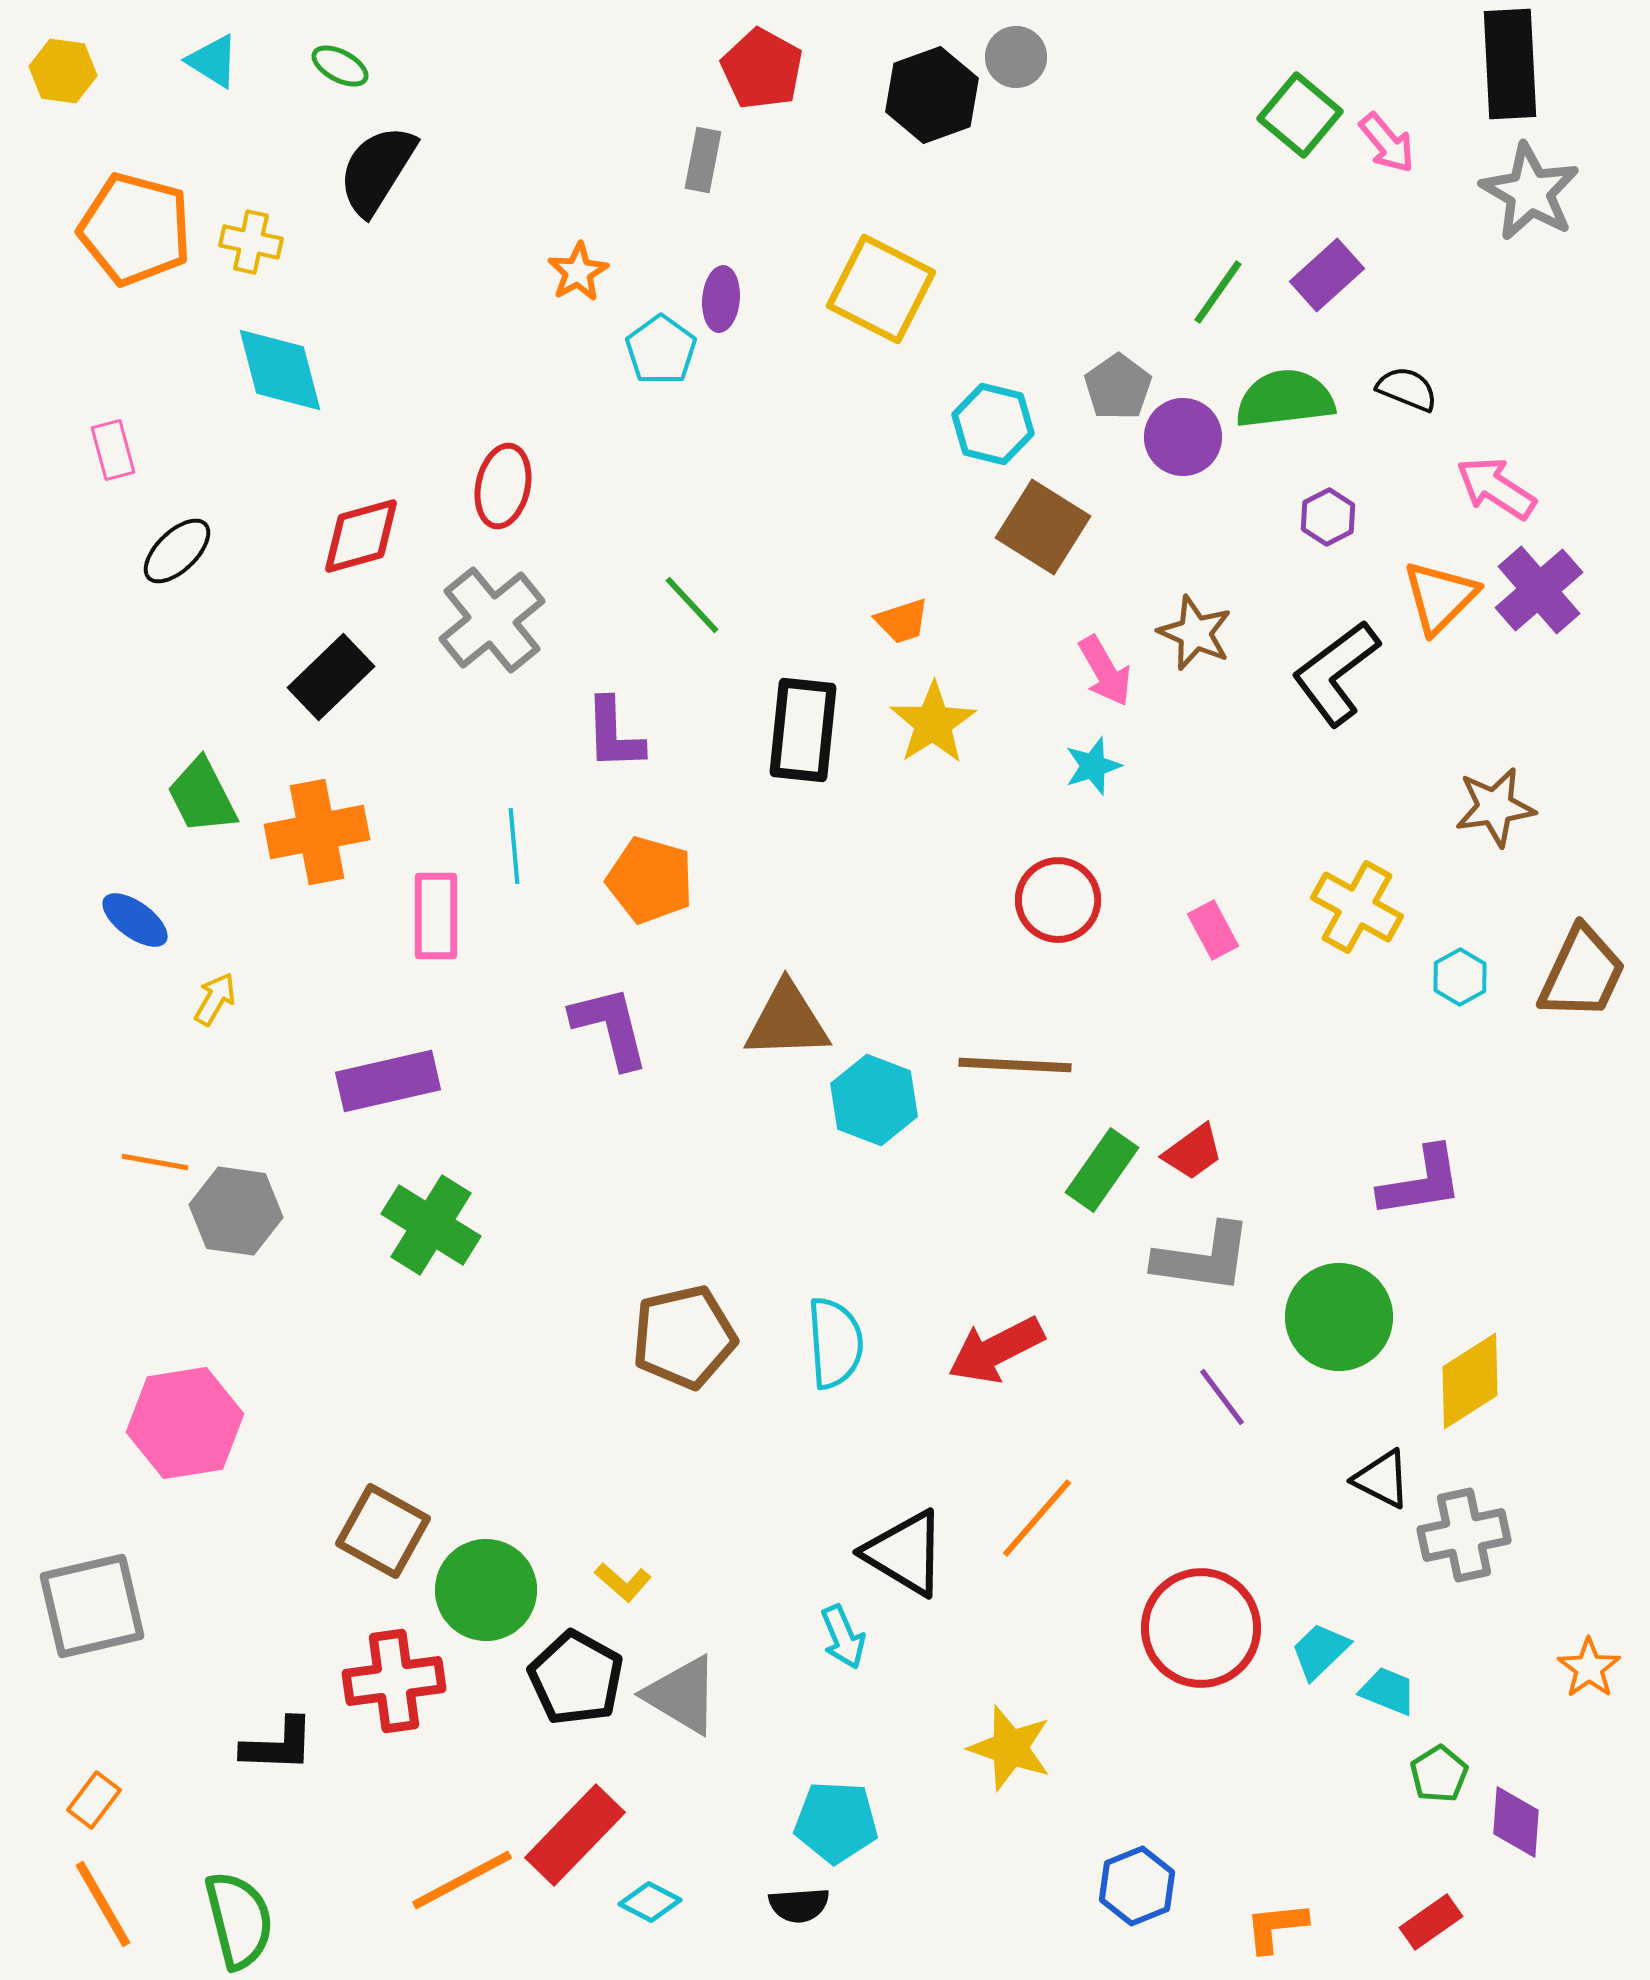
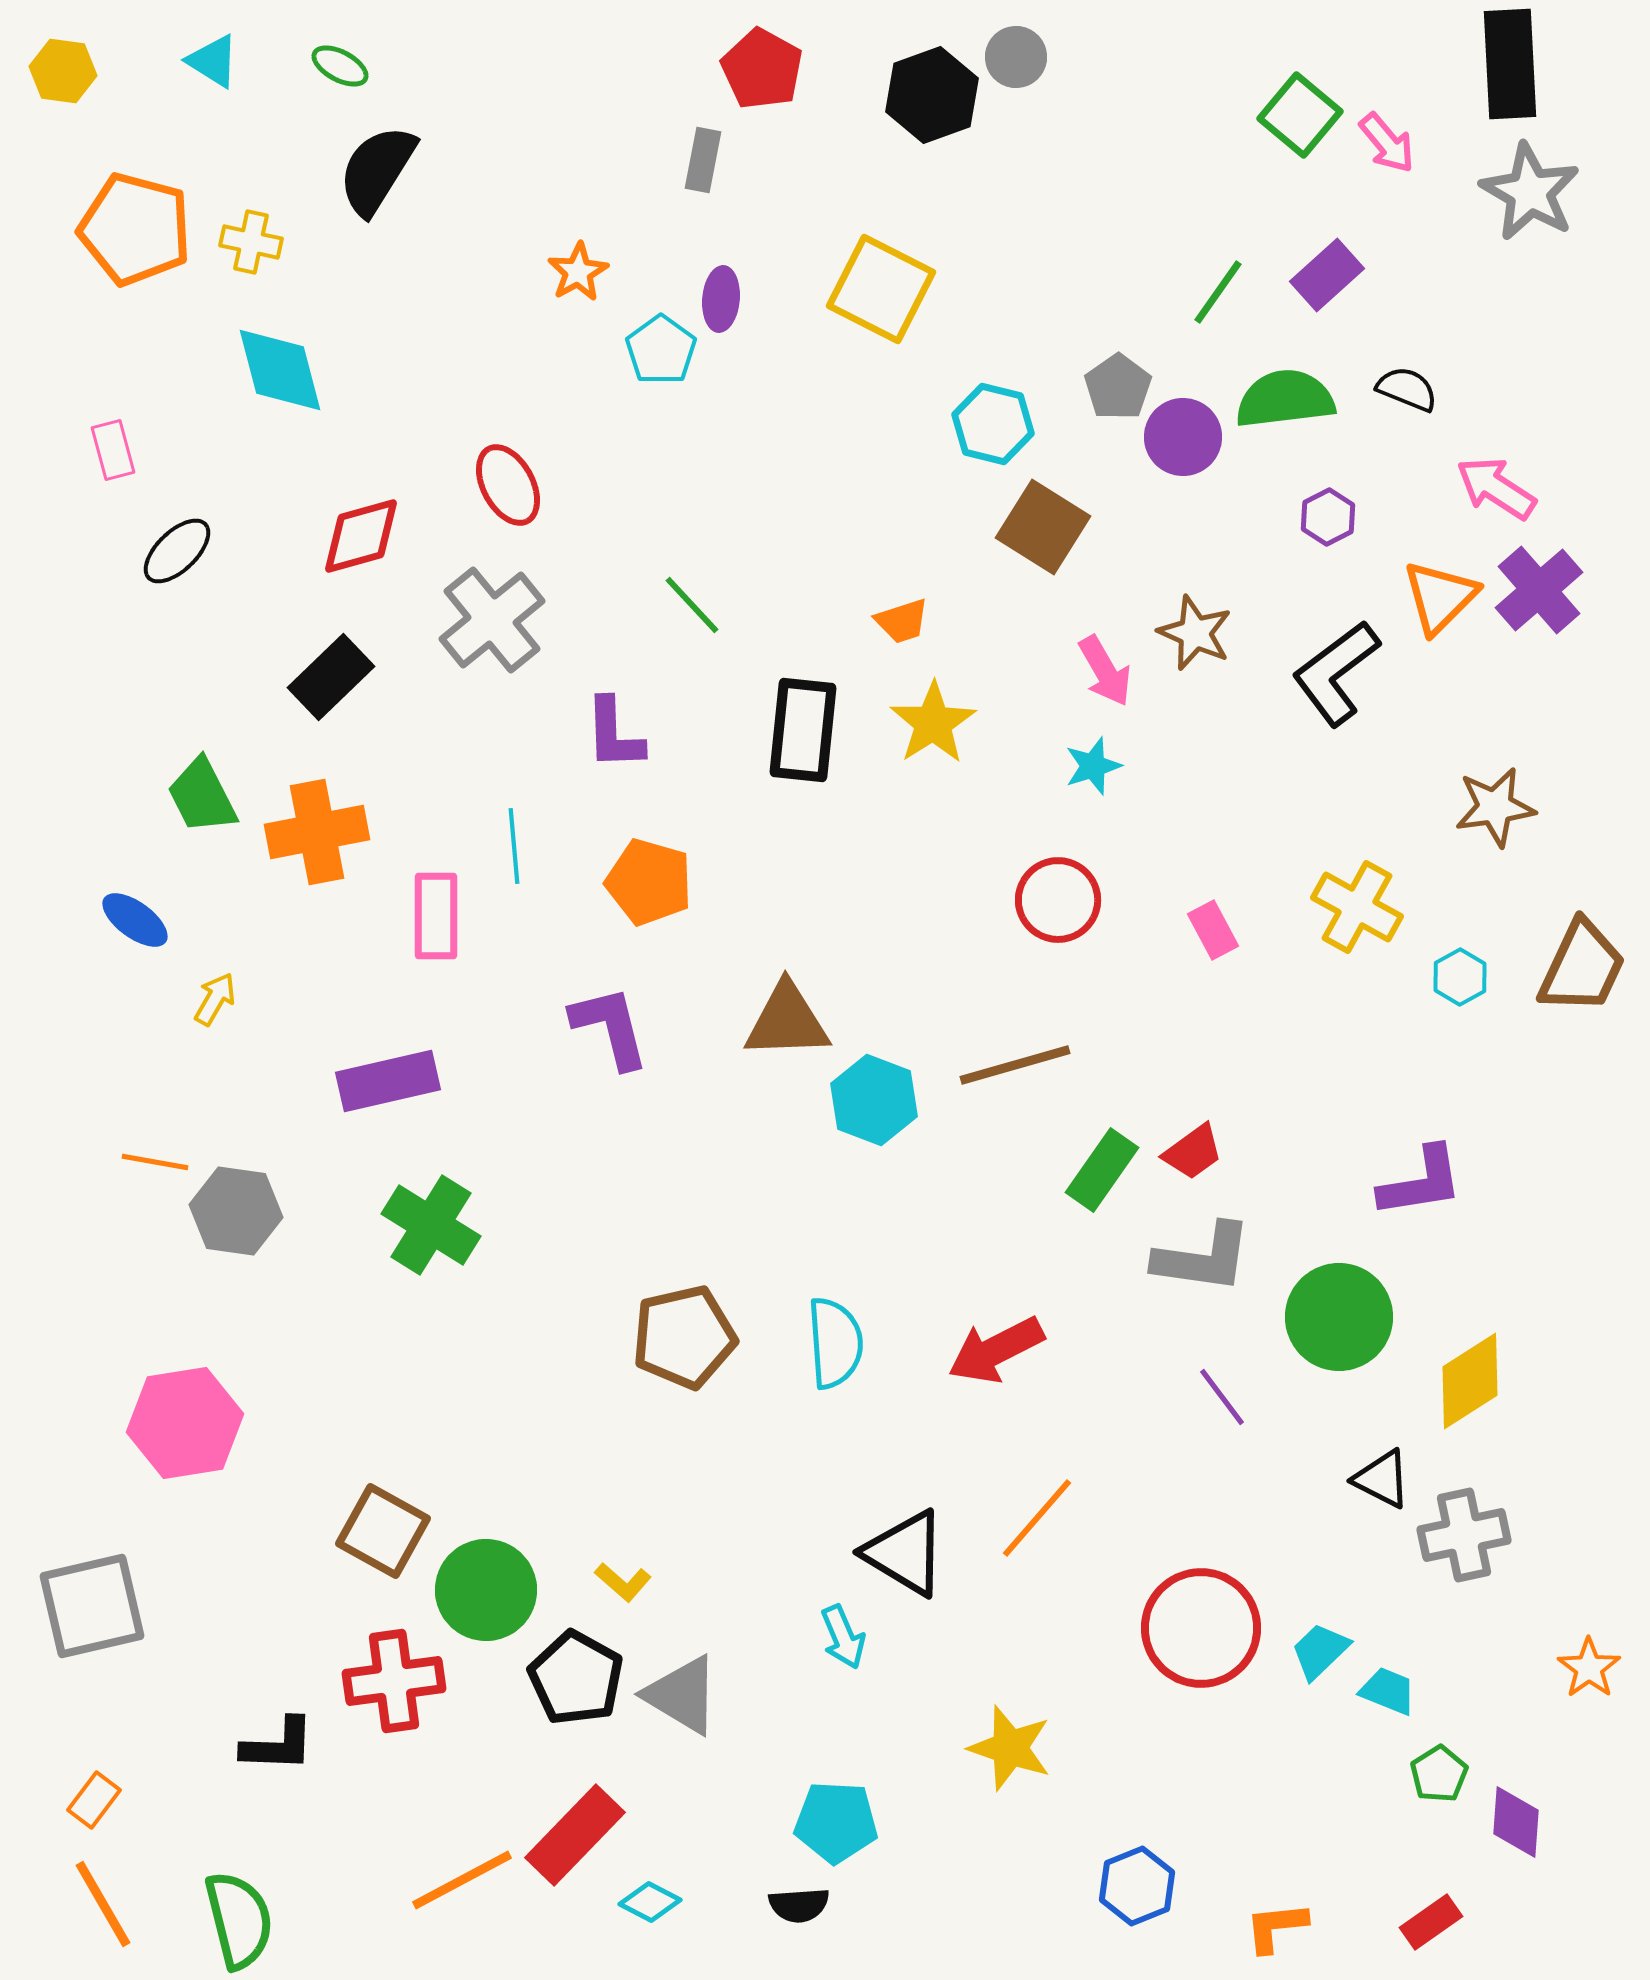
red ellipse at (503, 486): moved 5 px right, 1 px up; rotated 40 degrees counterclockwise
orange pentagon at (650, 880): moved 1 px left, 2 px down
brown trapezoid at (1582, 973): moved 6 px up
brown line at (1015, 1065): rotated 19 degrees counterclockwise
